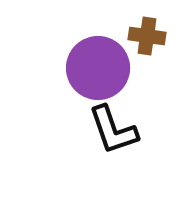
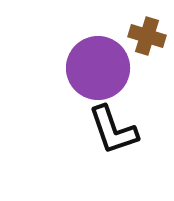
brown cross: rotated 9 degrees clockwise
